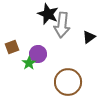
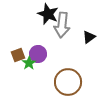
brown square: moved 6 px right, 8 px down
